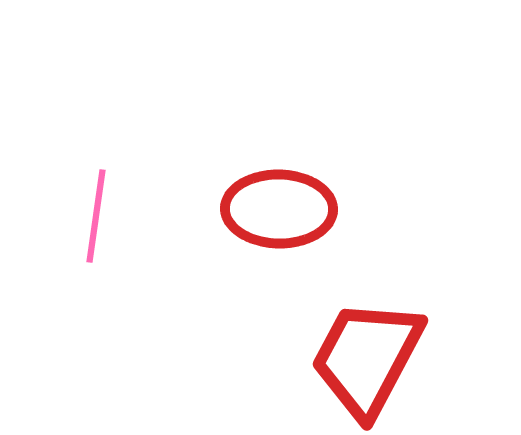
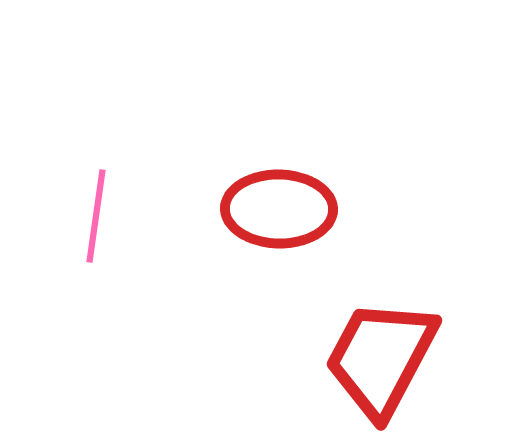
red trapezoid: moved 14 px right
